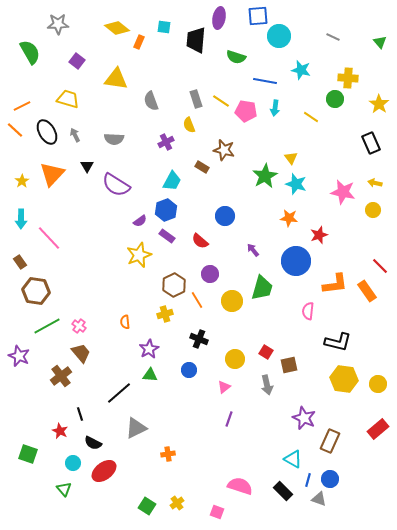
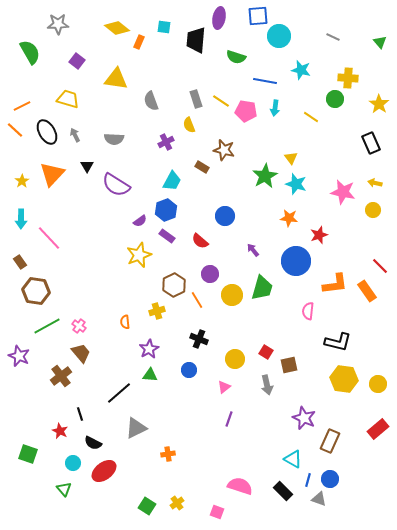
yellow circle at (232, 301): moved 6 px up
yellow cross at (165, 314): moved 8 px left, 3 px up
